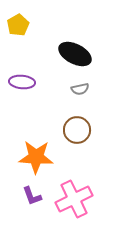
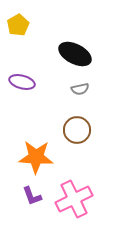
purple ellipse: rotated 10 degrees clockwise
